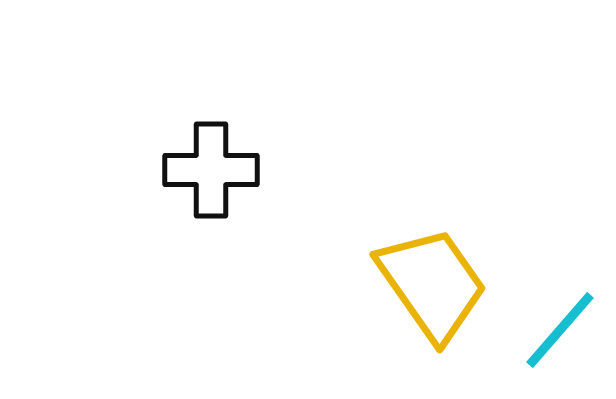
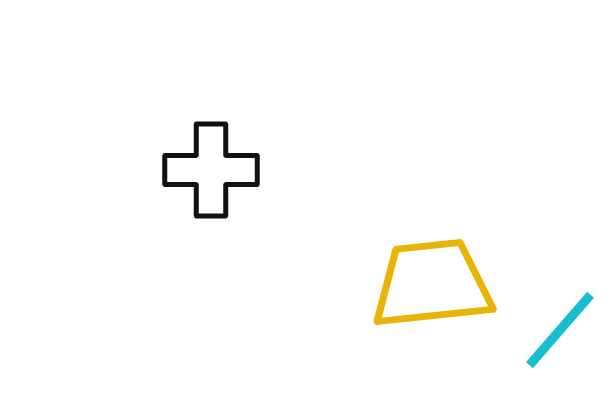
yellow trapezoid: rotated 61 degrees counterclockwise
